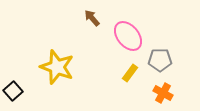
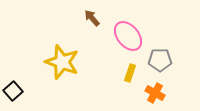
yellow star: moved 5 px right, 5 px up
yellow rectangle: rotated 18 degrees counterclockwise
orange cross: moved 8 px left
